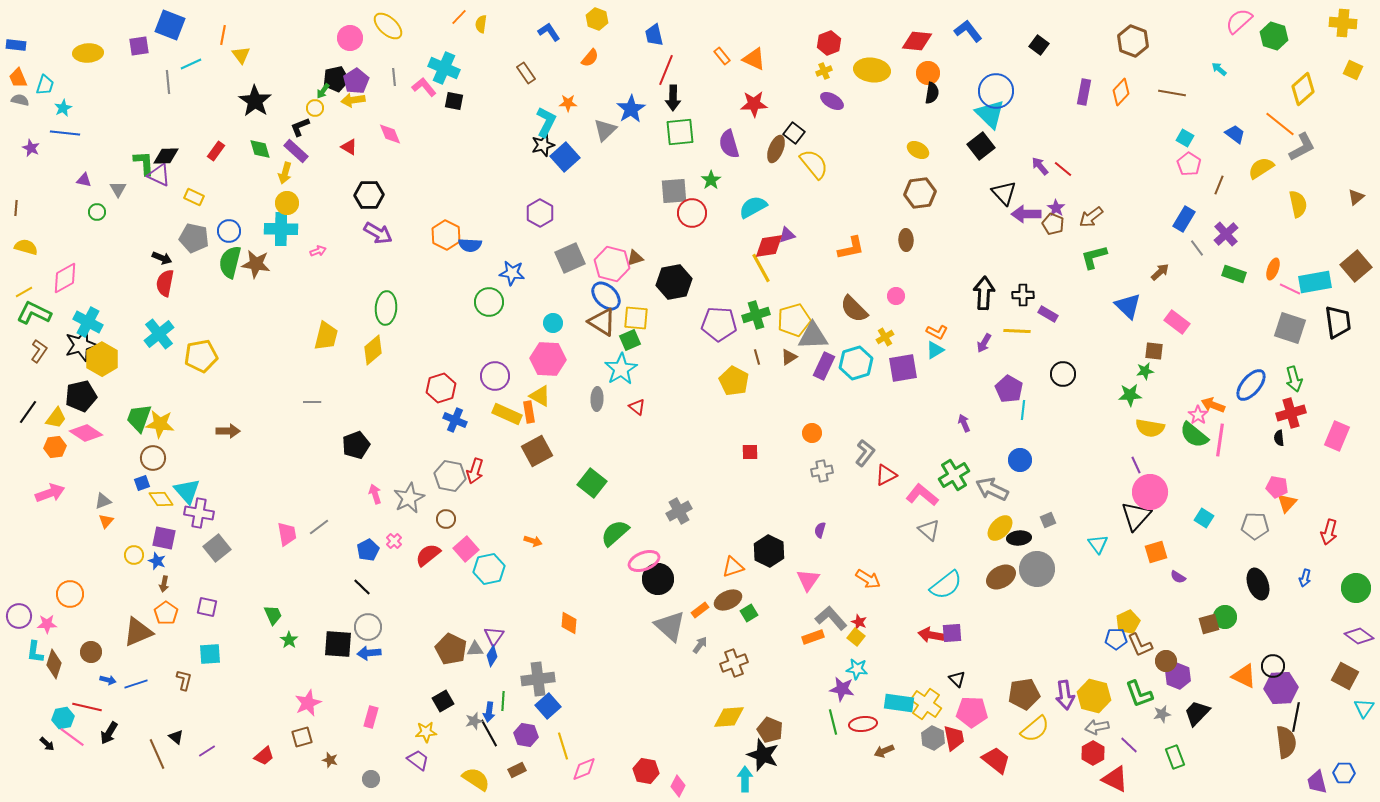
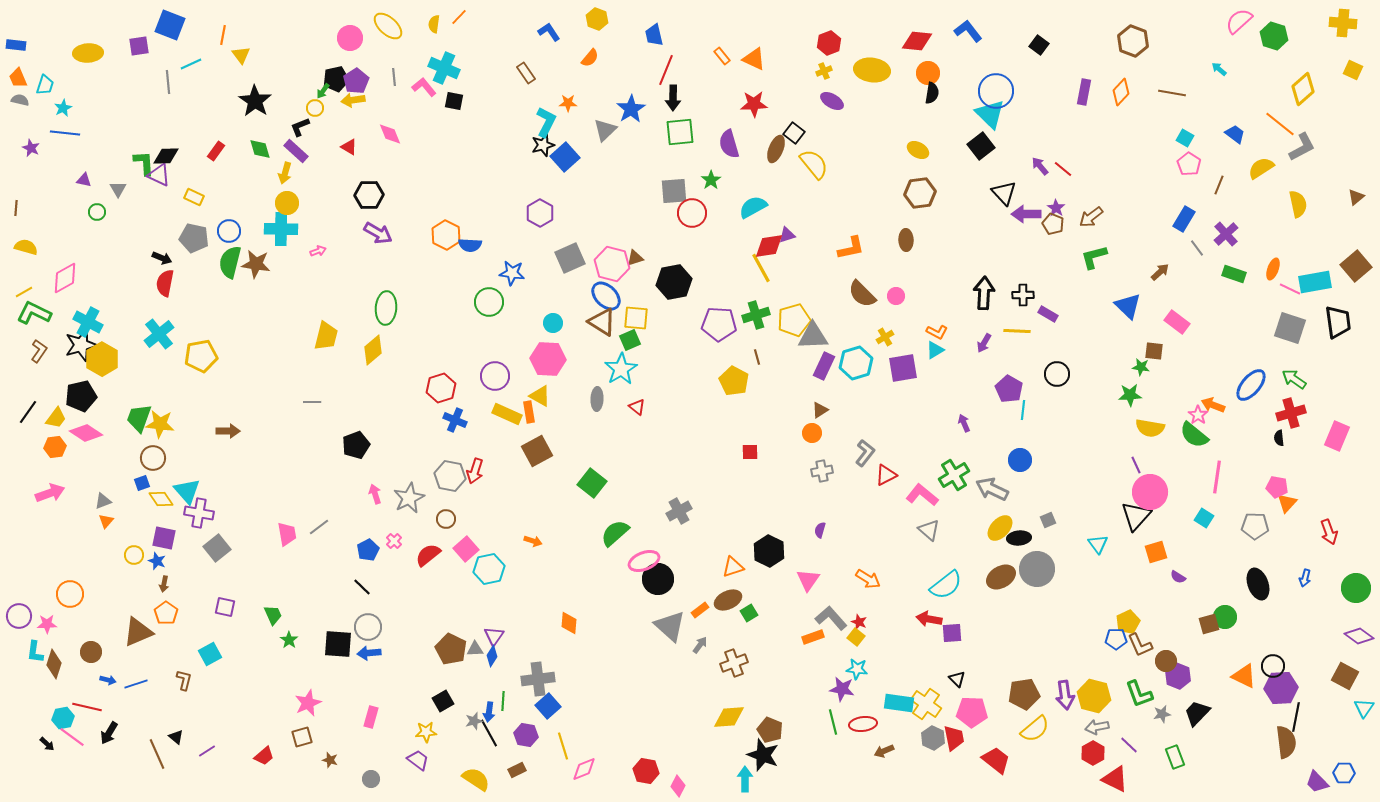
yellow semicircle at (481, 24): moved 47 px left
brown semicircle at (854, 309): moved 8 px right, 15 px up
brown triangle at (789, 357): moved 31 px right, 53 px down
green star at (1145, 371): moved 4 px left, 4 px up; rotated 18 degrees clockwise
black circle at (1063, 374): moved 6 px left
green arrow at (1294, 379): rotated 140 degrees clockwise
pink line at (1220, 440): moved 3 px left, 37 px down
red arrow at (1329, 532): rotated 35 degrees counterclockwise
purple square at (207, 607): moved 18 px right
red arrow at (931, 635): moved 2 px left, 16 px up
cyan square at (210, 654): rotated 25 degrees counterclockwise
purple trapezoid at (1317, 782): rotated 30 degrees counterclockwise
